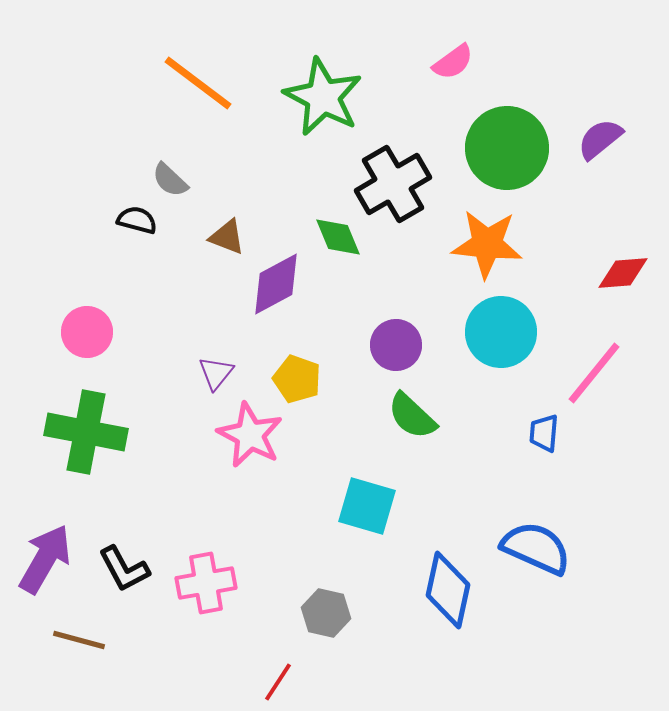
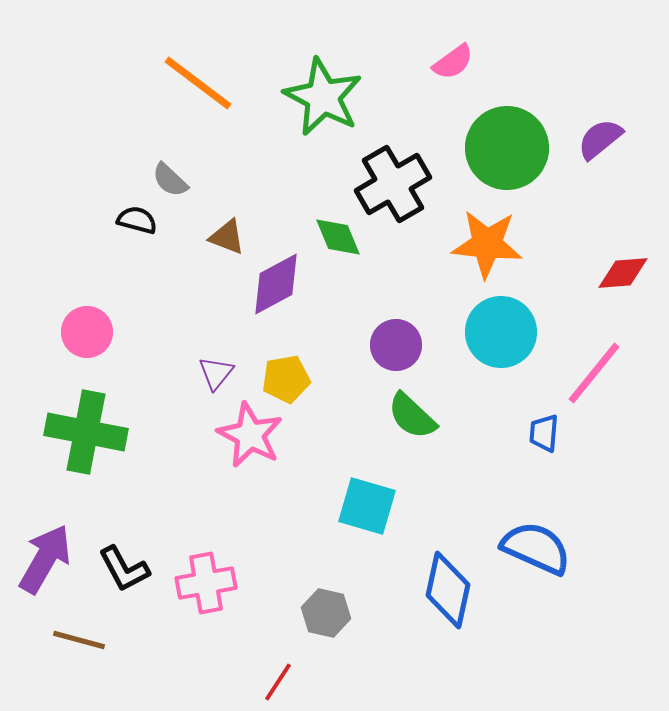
yellow pentagon: moved 11 px left; rotated 30 degrees counterclockwise
